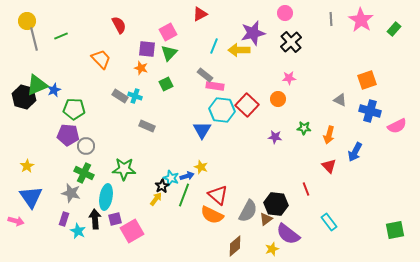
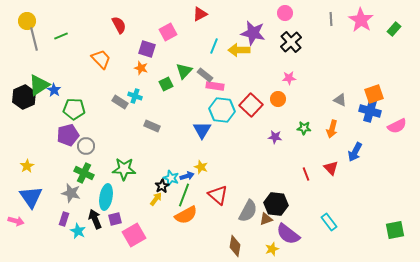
purple star at (253, 33): rotated 25 degrees clockwise
purple square at (147, 49): rotated 12 degrees clockwise
green triangle at (169, 53): moved 15 px right, 18 px down
orange square at (367, 80): moved 7 px right, 14 px down
green triangle at (37, 85): moved 2 px right; rotated 10 degrees counterclockwise
blue star at (54, 90): rotated 16 degrees counterclockwise
gray rectangle at (120, 96): moved 6 px down
black hexagon at (24, 97): rotated 20 degrees clockwise
red square at (247, 105): moved 4 px right
gray rectangle at (147, 126): moved 5 px right
purple pentagon at (68, 135): rotated 20 degrees counterclockwise
orange arrow at (329, 135): moved 3 px right, 6 px up
red triangle at (329, 166): moved 2 px right, 2 px down
red line at (306, 189): moved 15 px up
orange semicircle at (212, 215): moved 26 px left; rotated 55 degrees counterclockwise
black arrow at (95, 219): rotated 18 degrees counterclockwise
brown triangle at (266, 219): rotated 16 degrees clockwise
pink square at (132, 231): moved 2 px right, 4 px down
brown diamond at (235, 246): rotated 40 degrees counterclockwise
